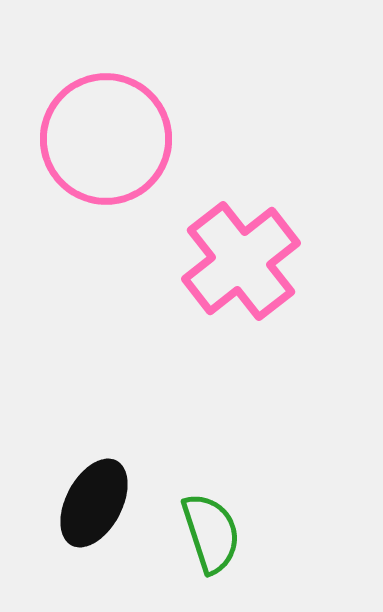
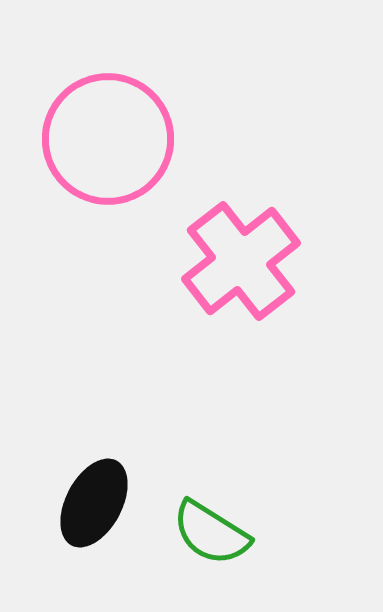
pink circle: moved 2 px right
green semicircle: rotated 140 degrees clockwise
